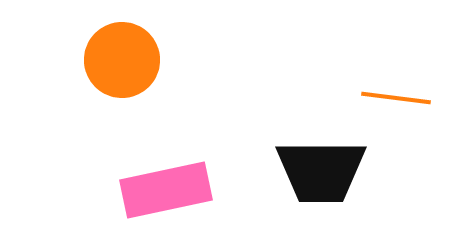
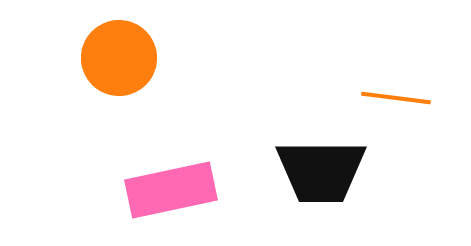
orange circle: moved 3 px left, 2 px up
pink rectangle: moved 5 px right
